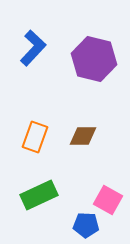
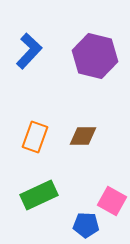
blue L-shape: moved 4 px left, 3 px down
purple hexagon: moved 1 px right, 3 px up
pink square: moved 4 px right, 1 px down
